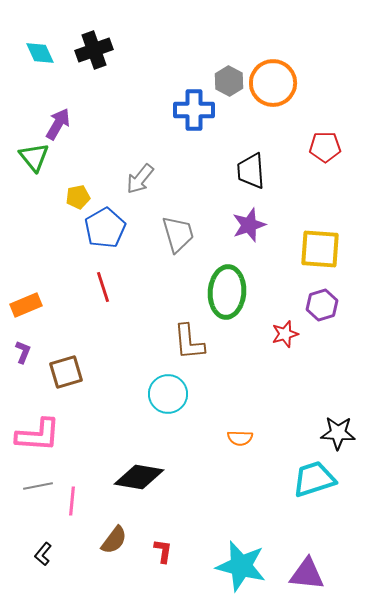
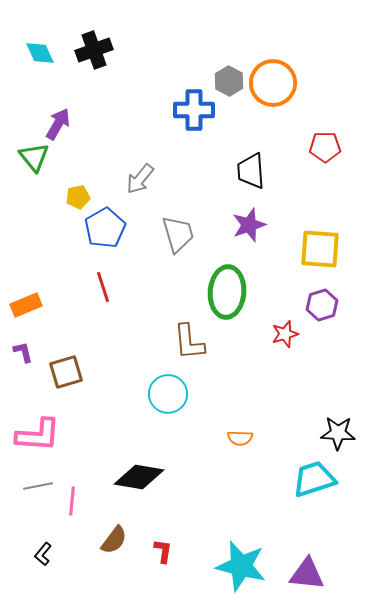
purple L-shape: rotated 35 degrees counterclockwise
